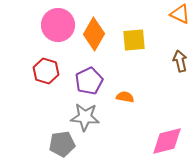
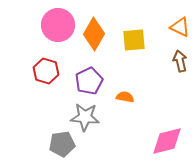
orange triangle: moved 13 px down
